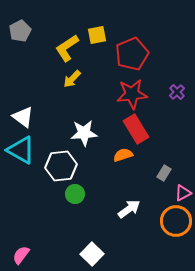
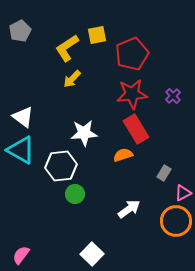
purple cross: moved 4 px left, 4 px down
